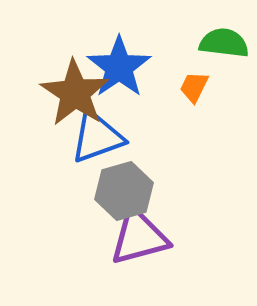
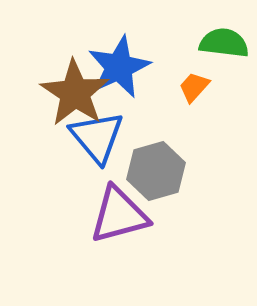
blue star: rotated 10 degrees clockwise
orange trapezoid: rotated 16 degrees clockwise
blue triangle: rotated 50 degrees counterclockwise
gray hexagon: moved 32 px right, 20 px up
purple triangle: moved 20 px left, 22 px up
